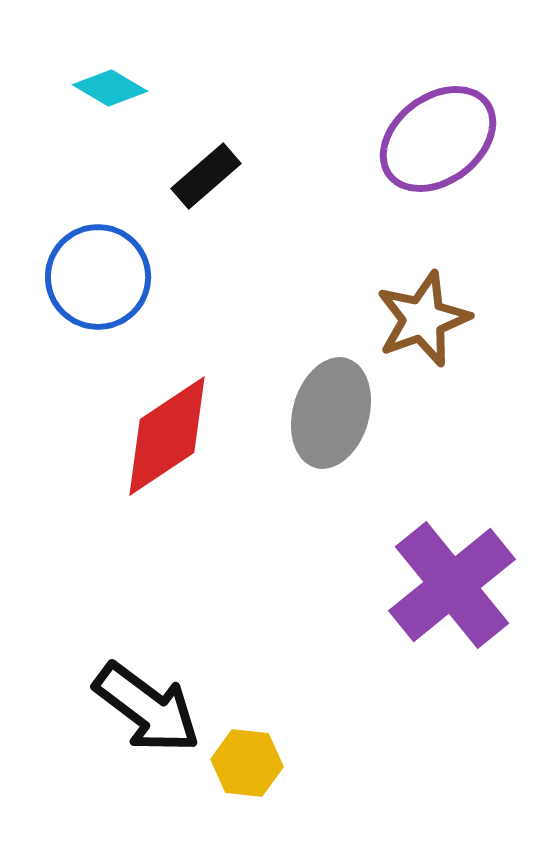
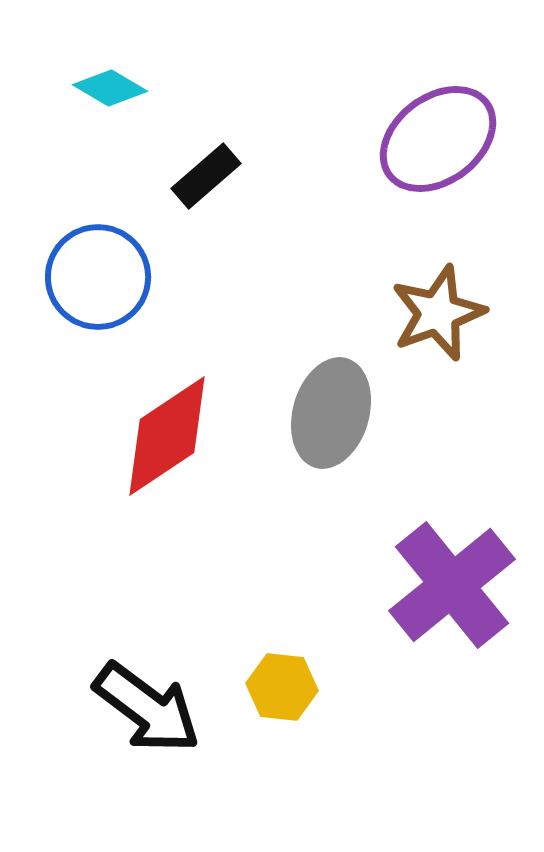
brown star: moved 15 px right, 6 px up
yellow hexagon: moved 35 px right, 76 px up
